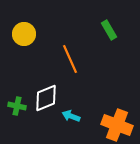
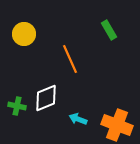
cyan arrow: moved 7 px right, 3 px down
